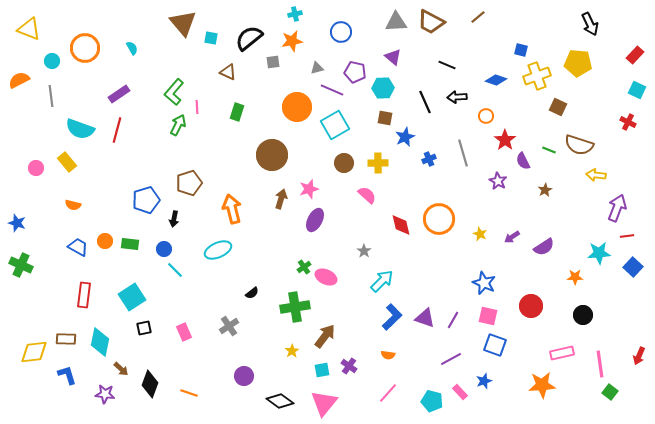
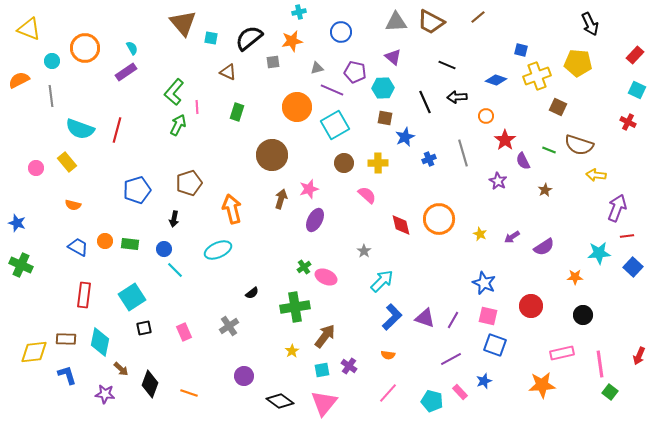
cyan cross at (295, 14): moved 4 px right, 2 px up
purple rectangle at (119, 94): moved 7 px right, 22 px up
blue pentagon at (146, 200): moved 9 px left, 10 px up
